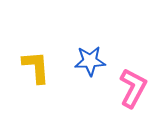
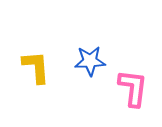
pink L-shape: rotated 21 degrees counterclockwise
